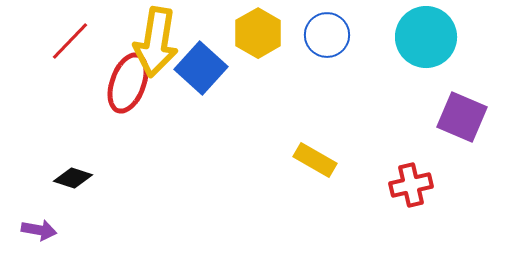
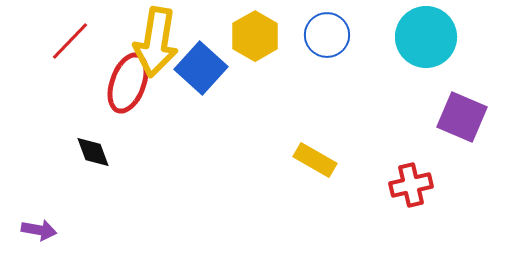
yellow hexagon: moved 3 px left, 3 px down
black diamond: moved 20 px right, 26 px up; rotated 51 degrees clockwise
